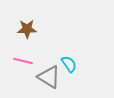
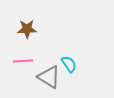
pink line: rotated 18 degrees counterclockwise
